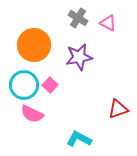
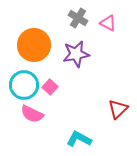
purple star: moved 3 px left, 3 px up
pink square: moved 2 px down
red triangle: rotated 25 degrees counterclockwise
